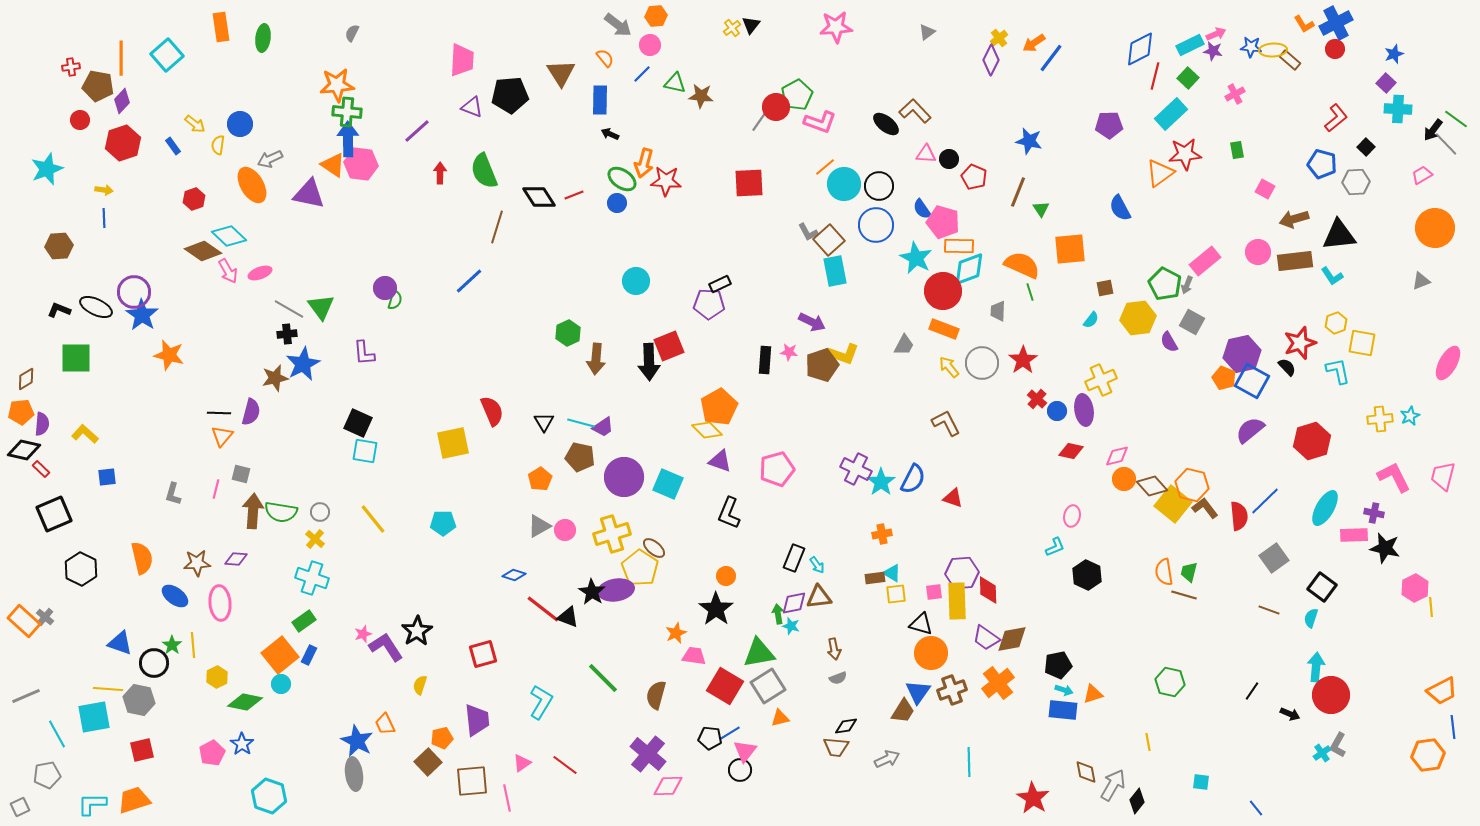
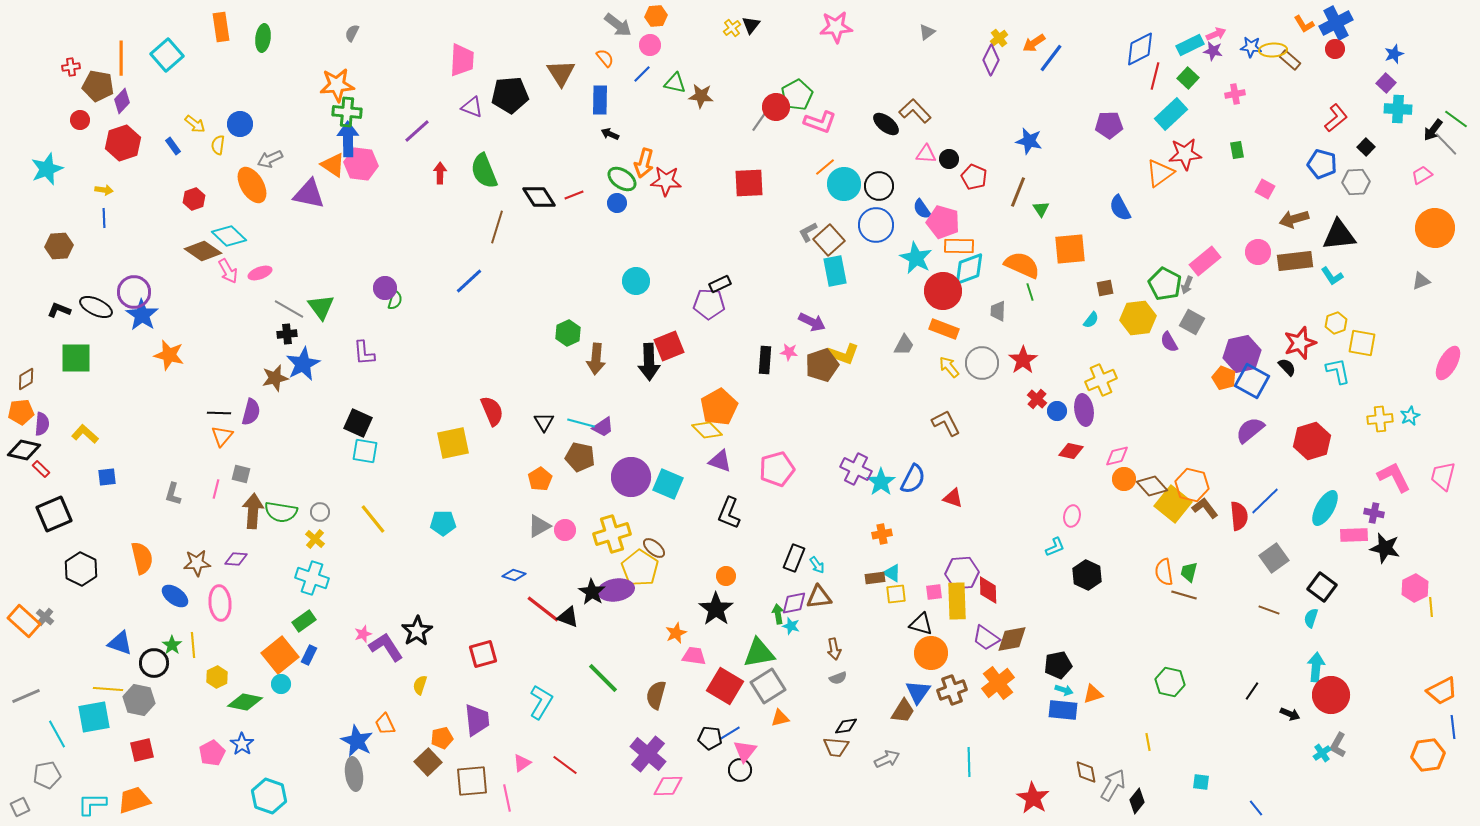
pink cross at (1235, 94): rotated 18 degrees clockwise
gray L-shape at (808, 232): rotated 90 degrees clockwise
purple circle at (624, 477): moved 7 px right
